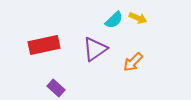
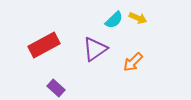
red rectangle: rotated 16 degrees counterclockwise
